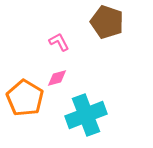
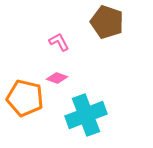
pink diamond: rotated 35 degrees clockwise
orange pentagon: rotated 18 degrees counterclockwise
